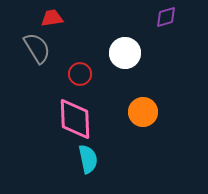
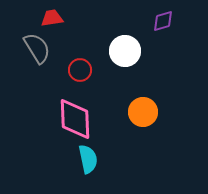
purple diamond: moved 3 px left, 4 px down
white circle: moved 2 px up
red circle: moved 4 px up
